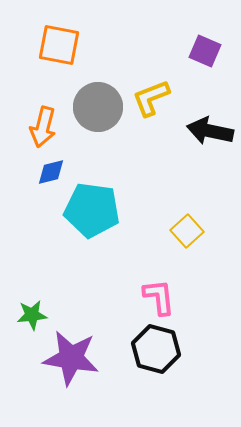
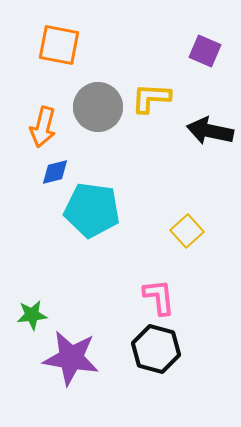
yellow L-shape: rotated 24 degrees clockwise
blue diamond: moved 4 px right
